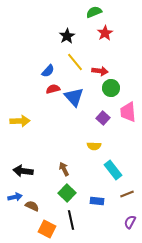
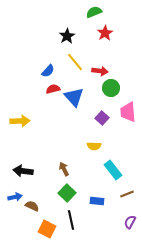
purple square: moved 1 px left
